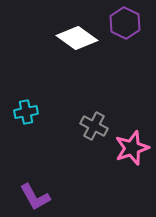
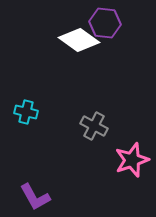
purple hexagon: moved 20 px left; rotated 20 degrees counterclockwise
white diamond: moved 2 px right, 2 px down
cyan cross: rotated 25 degrees clockwise
pink star: moved 12 px down
